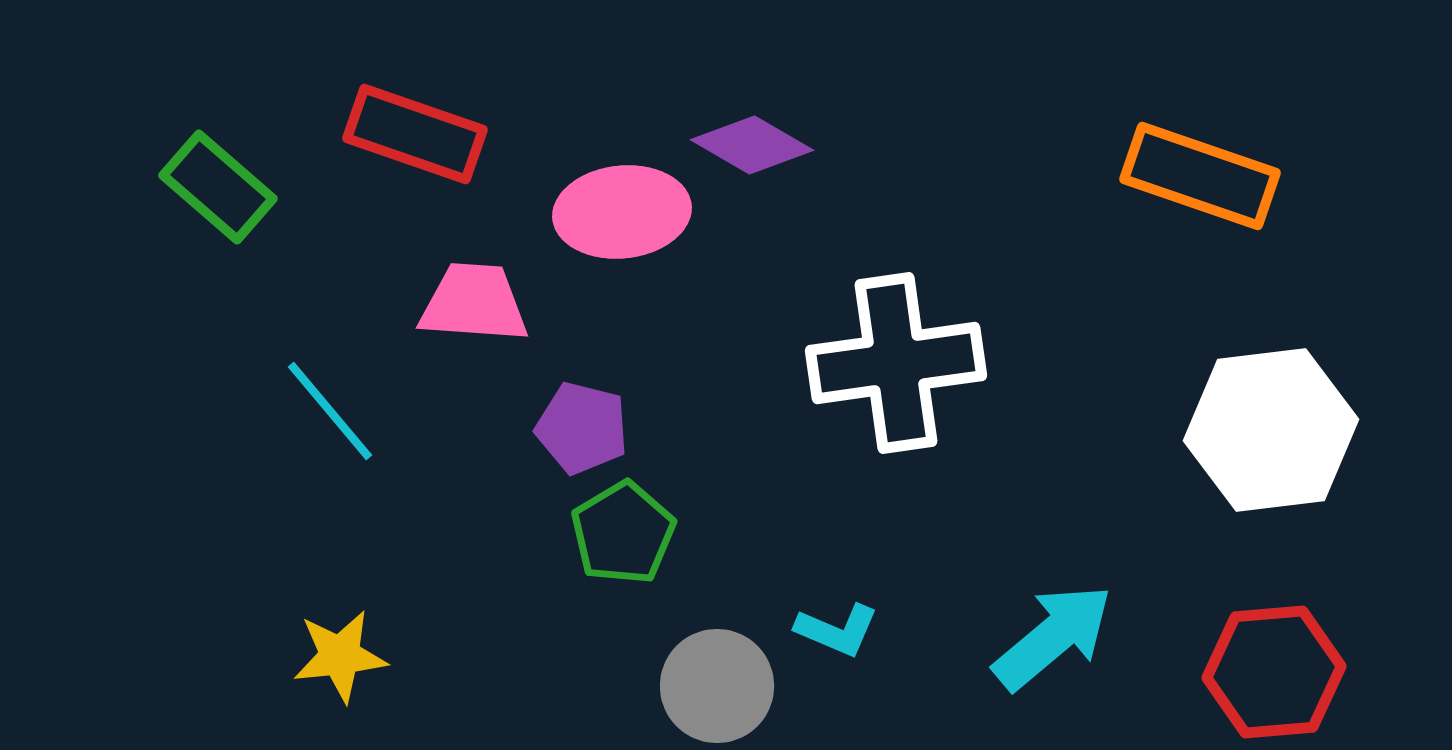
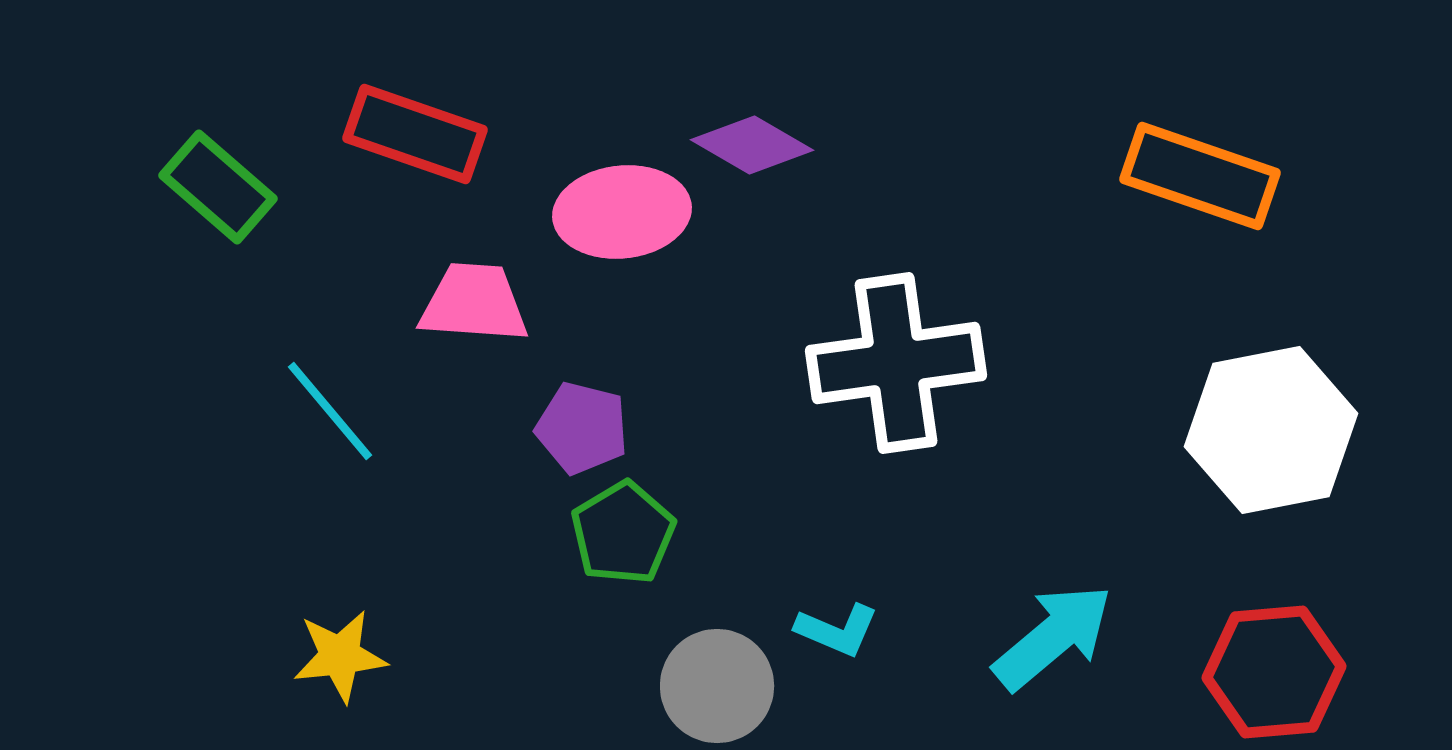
white hexagon: rotated 4 degrees counterclockwise
